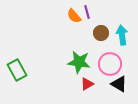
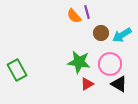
cyan arrow: rotated 114 degrees counterclockwise
